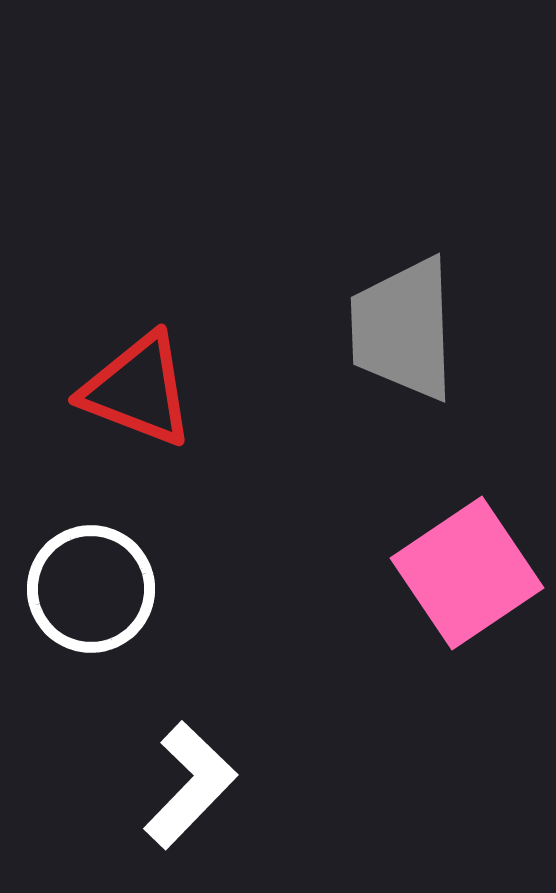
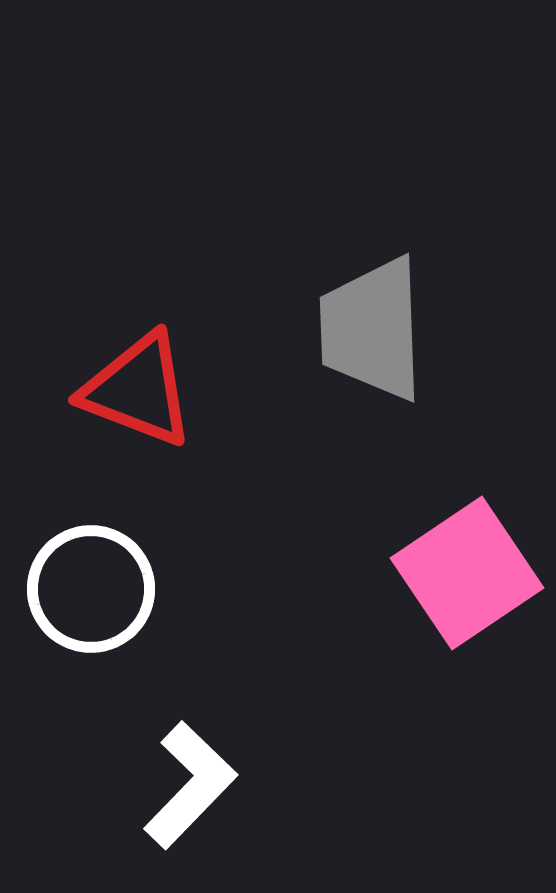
gray trapezoid: moved 31 px left
